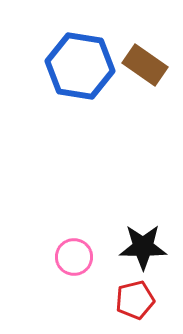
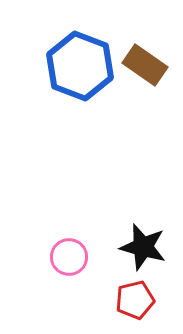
blue hexagon: rotated 12 degrees clockwise
black star: rotated 15 degrees clockwise
pink circle: moved 5 px left
